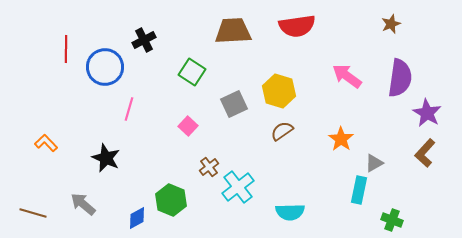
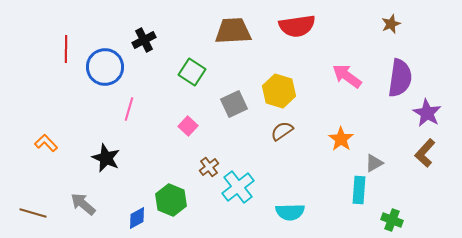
cyan rectangle: rotated 8 degrees counterclockwise
